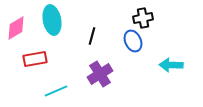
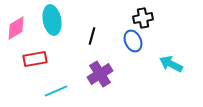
cyan arrow: moved 1 px up; rotated 25 degrees clockwise
